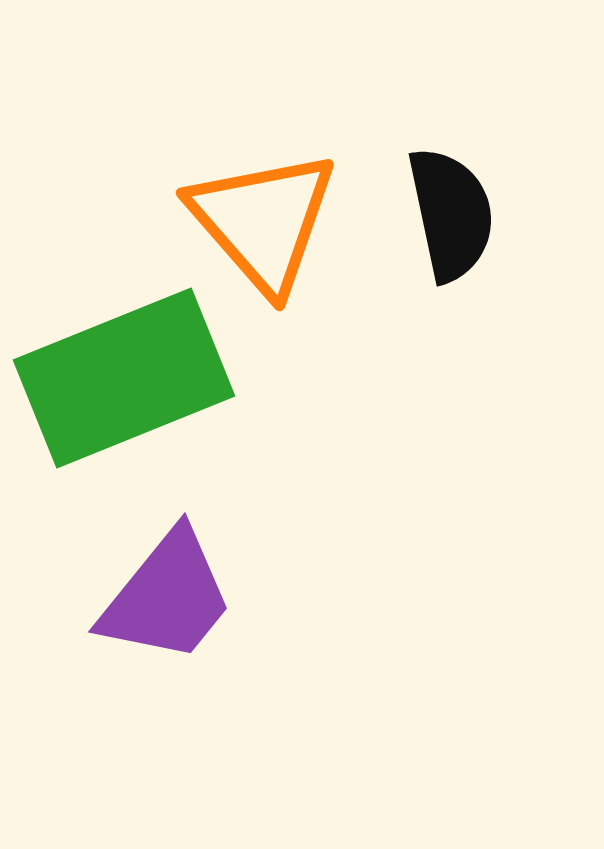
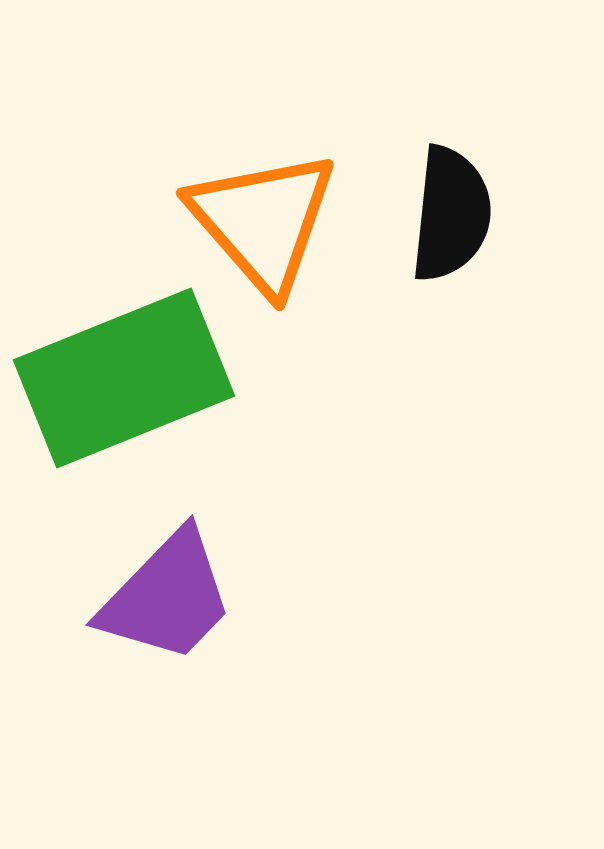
black semicircle: rotated 18 degrees clockwise
purple trapezoid: rotated 5 degrees clockwise
